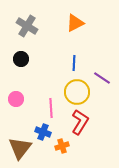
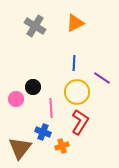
gray cross: moved 8 px right
black circle: moved 12 px right, 28 px down
